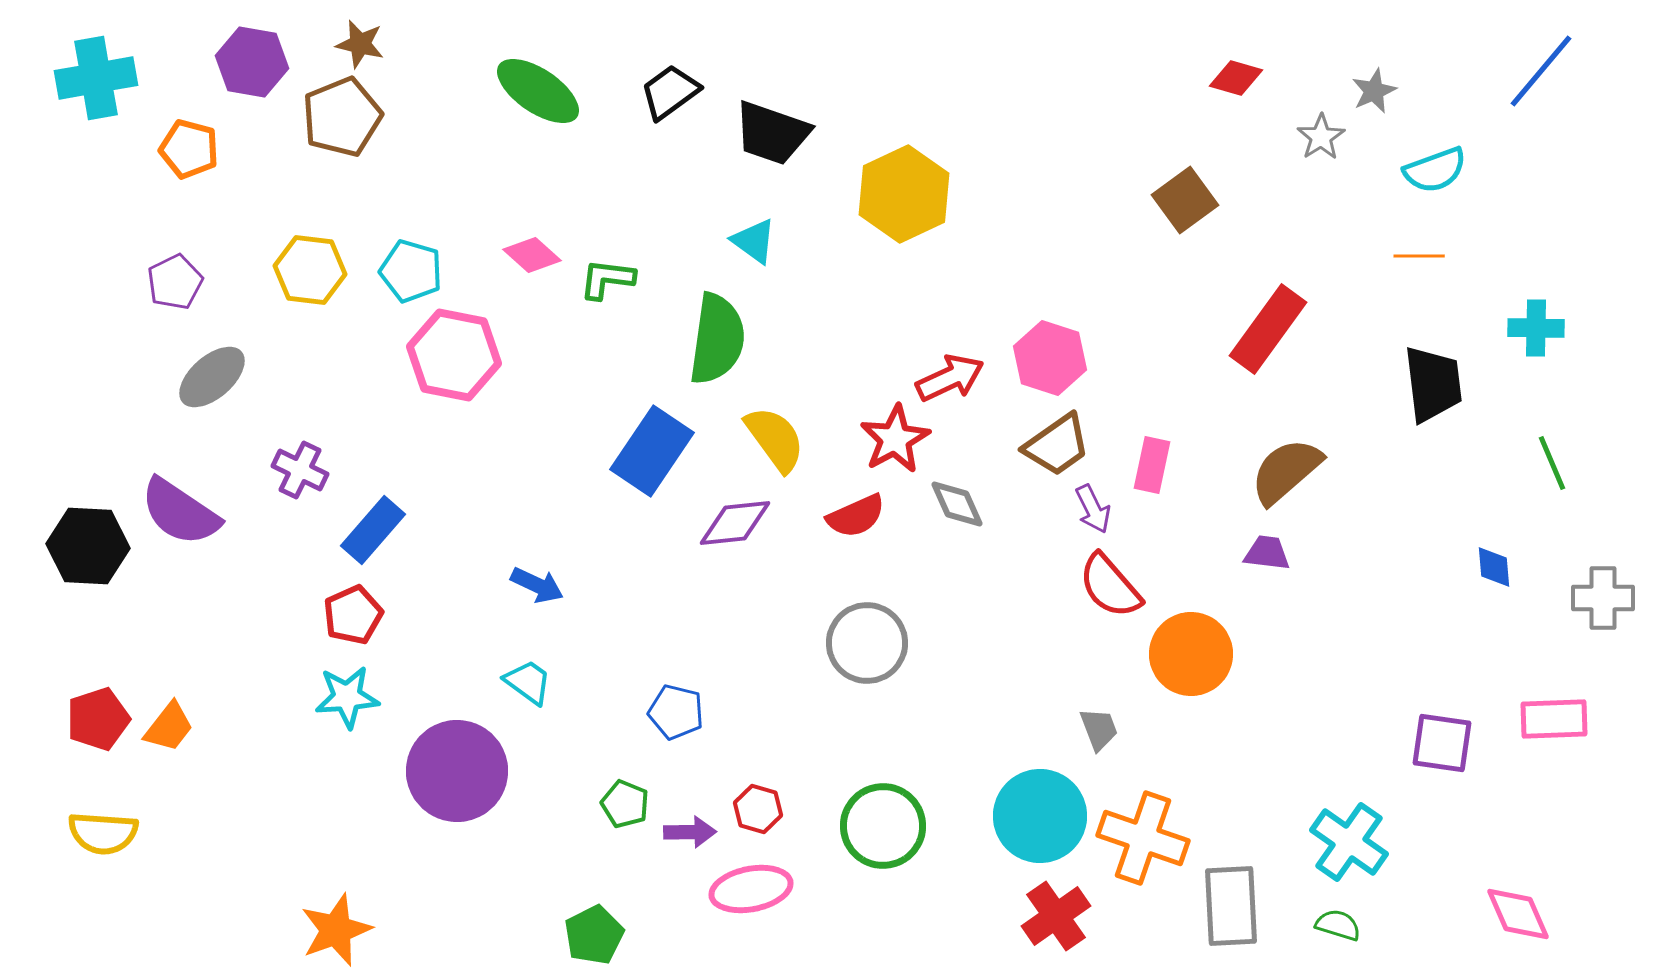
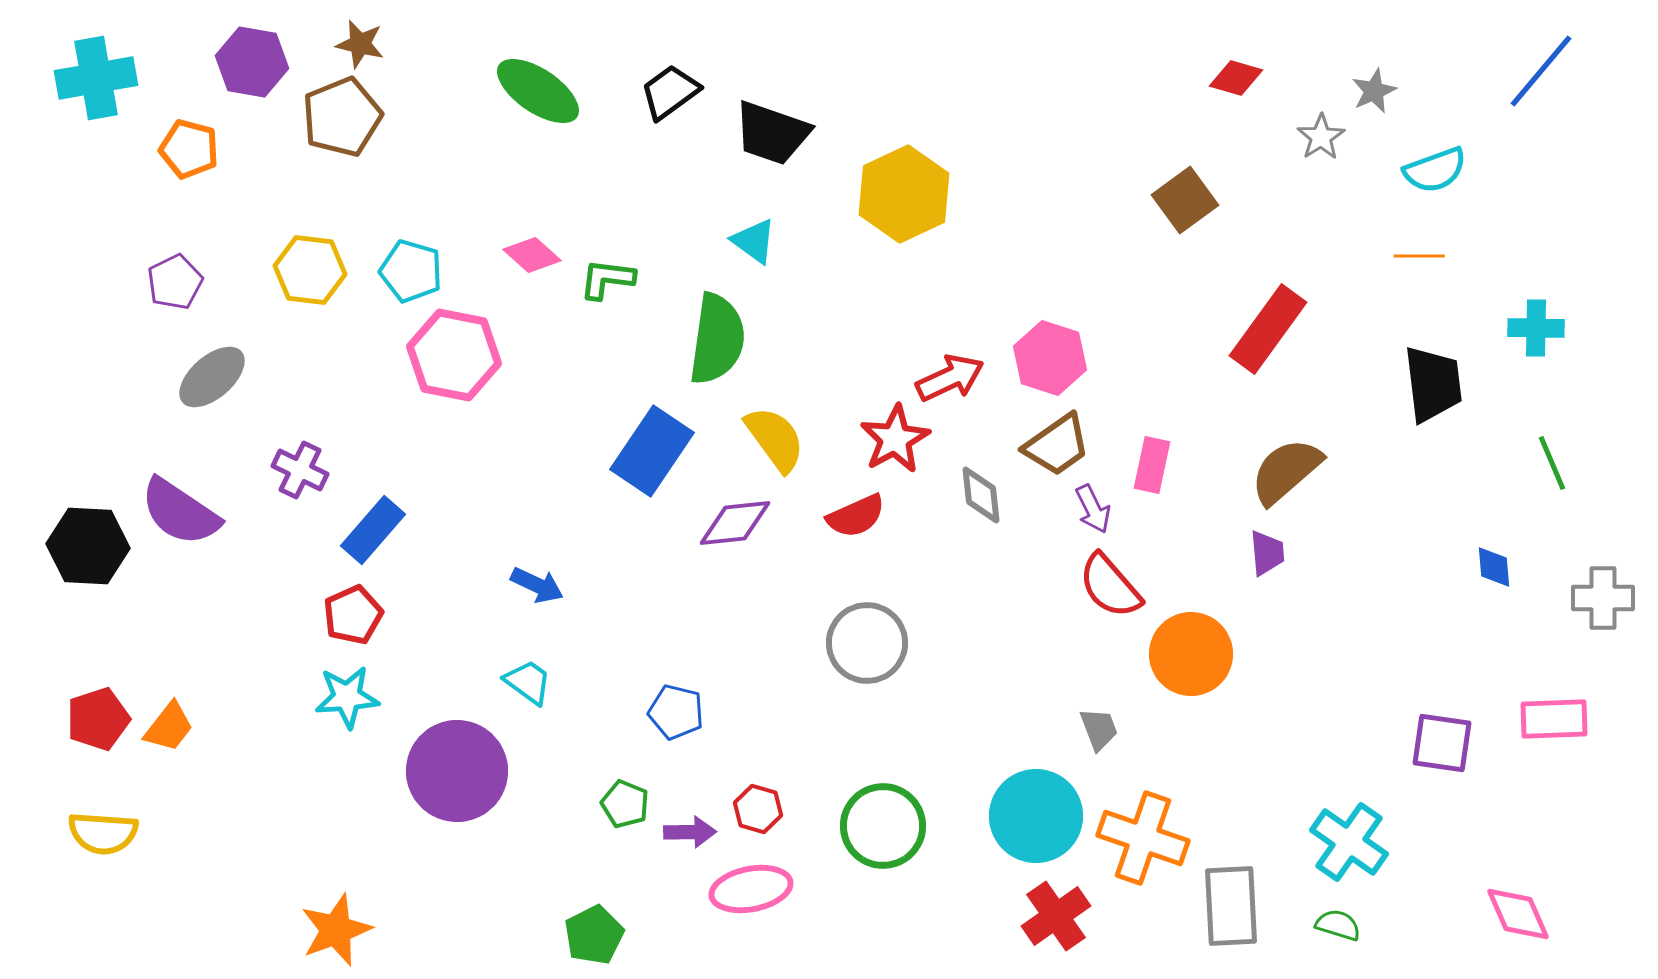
gray diamond at (957, 504): moved 24 px right, 9 px up; rotated 18 degrees clockwise
purple trapezoid at (1267, 553): rotated 78 degrees clockwise
cyan circle at (1040, 816): moved 4 px left
